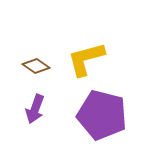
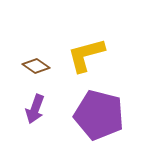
yellow L-shape: moved 4 px up
purple pentagon: moved 3 px left
